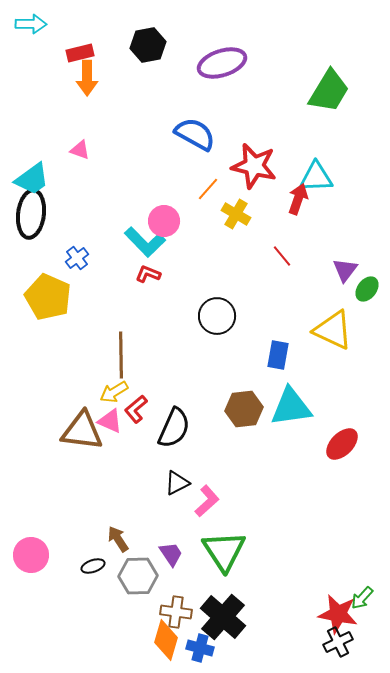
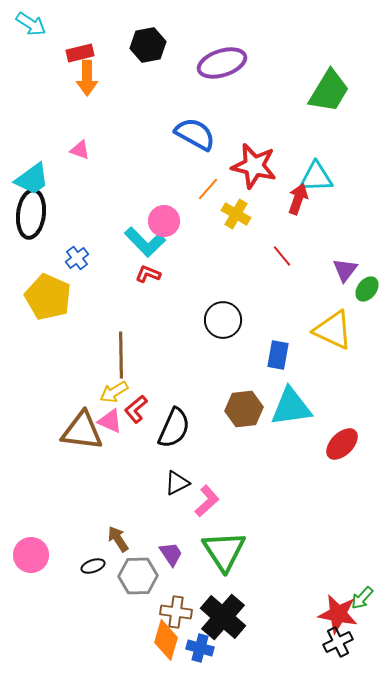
cyan arrow at (31, 24): rotated 32 degrees clockwise
black circle at (217, 316): moved 6 px right, 4 px down
